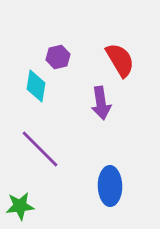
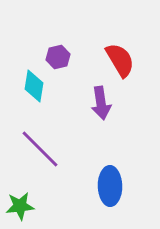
cyan diamond: moved 2 px left
